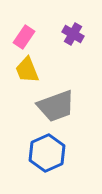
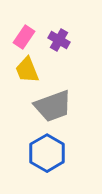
purple cross: moved 14 px left, 6 px down
gray trapezoid: moved 3 px left
blue hexagon: rotated 6 degrees counterclockwise
